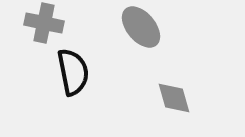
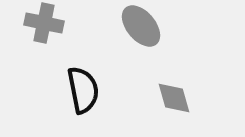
gray ellipse: moved 1 px up
black semicircle: moved 10 px right, 18 px down
